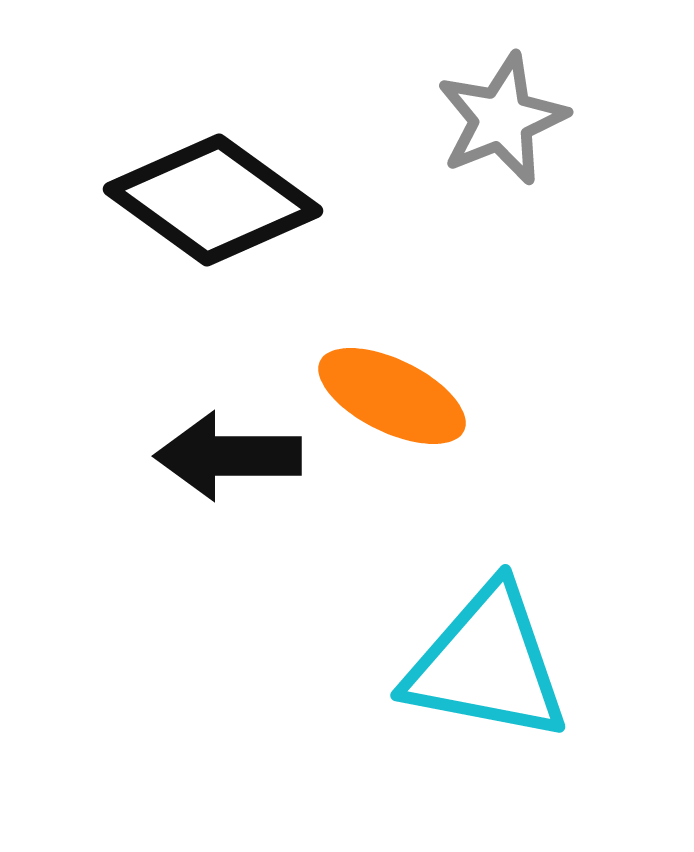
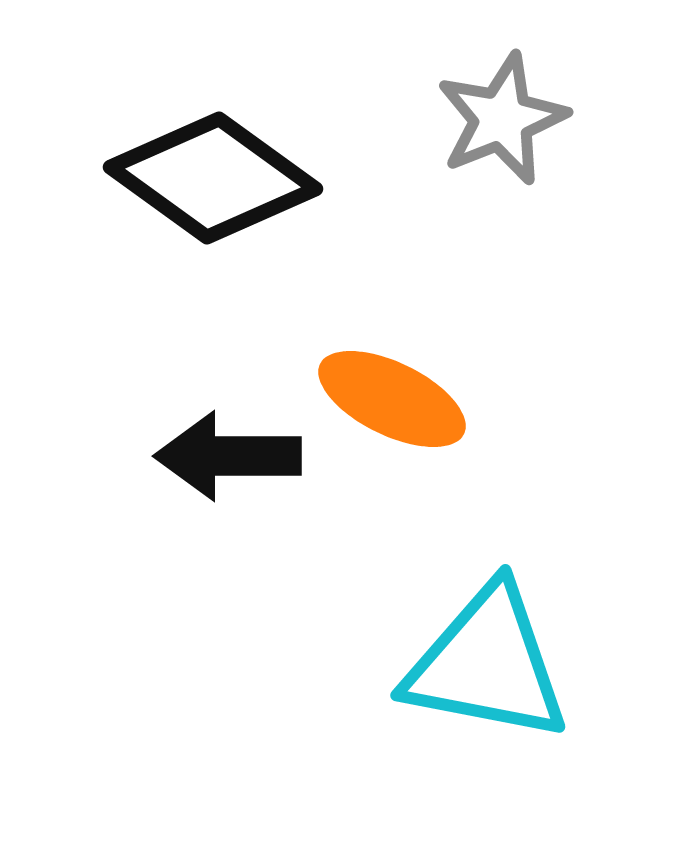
black diamond: moved 22 px up
orange ellipse: moved 3 px down
